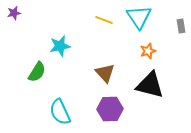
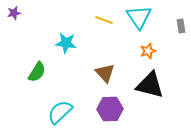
cyan star: moved 6 px right, 3 px up; rotated 20 degrees clockwise
cyan semicircle: rotated 72 degrees clockwise
